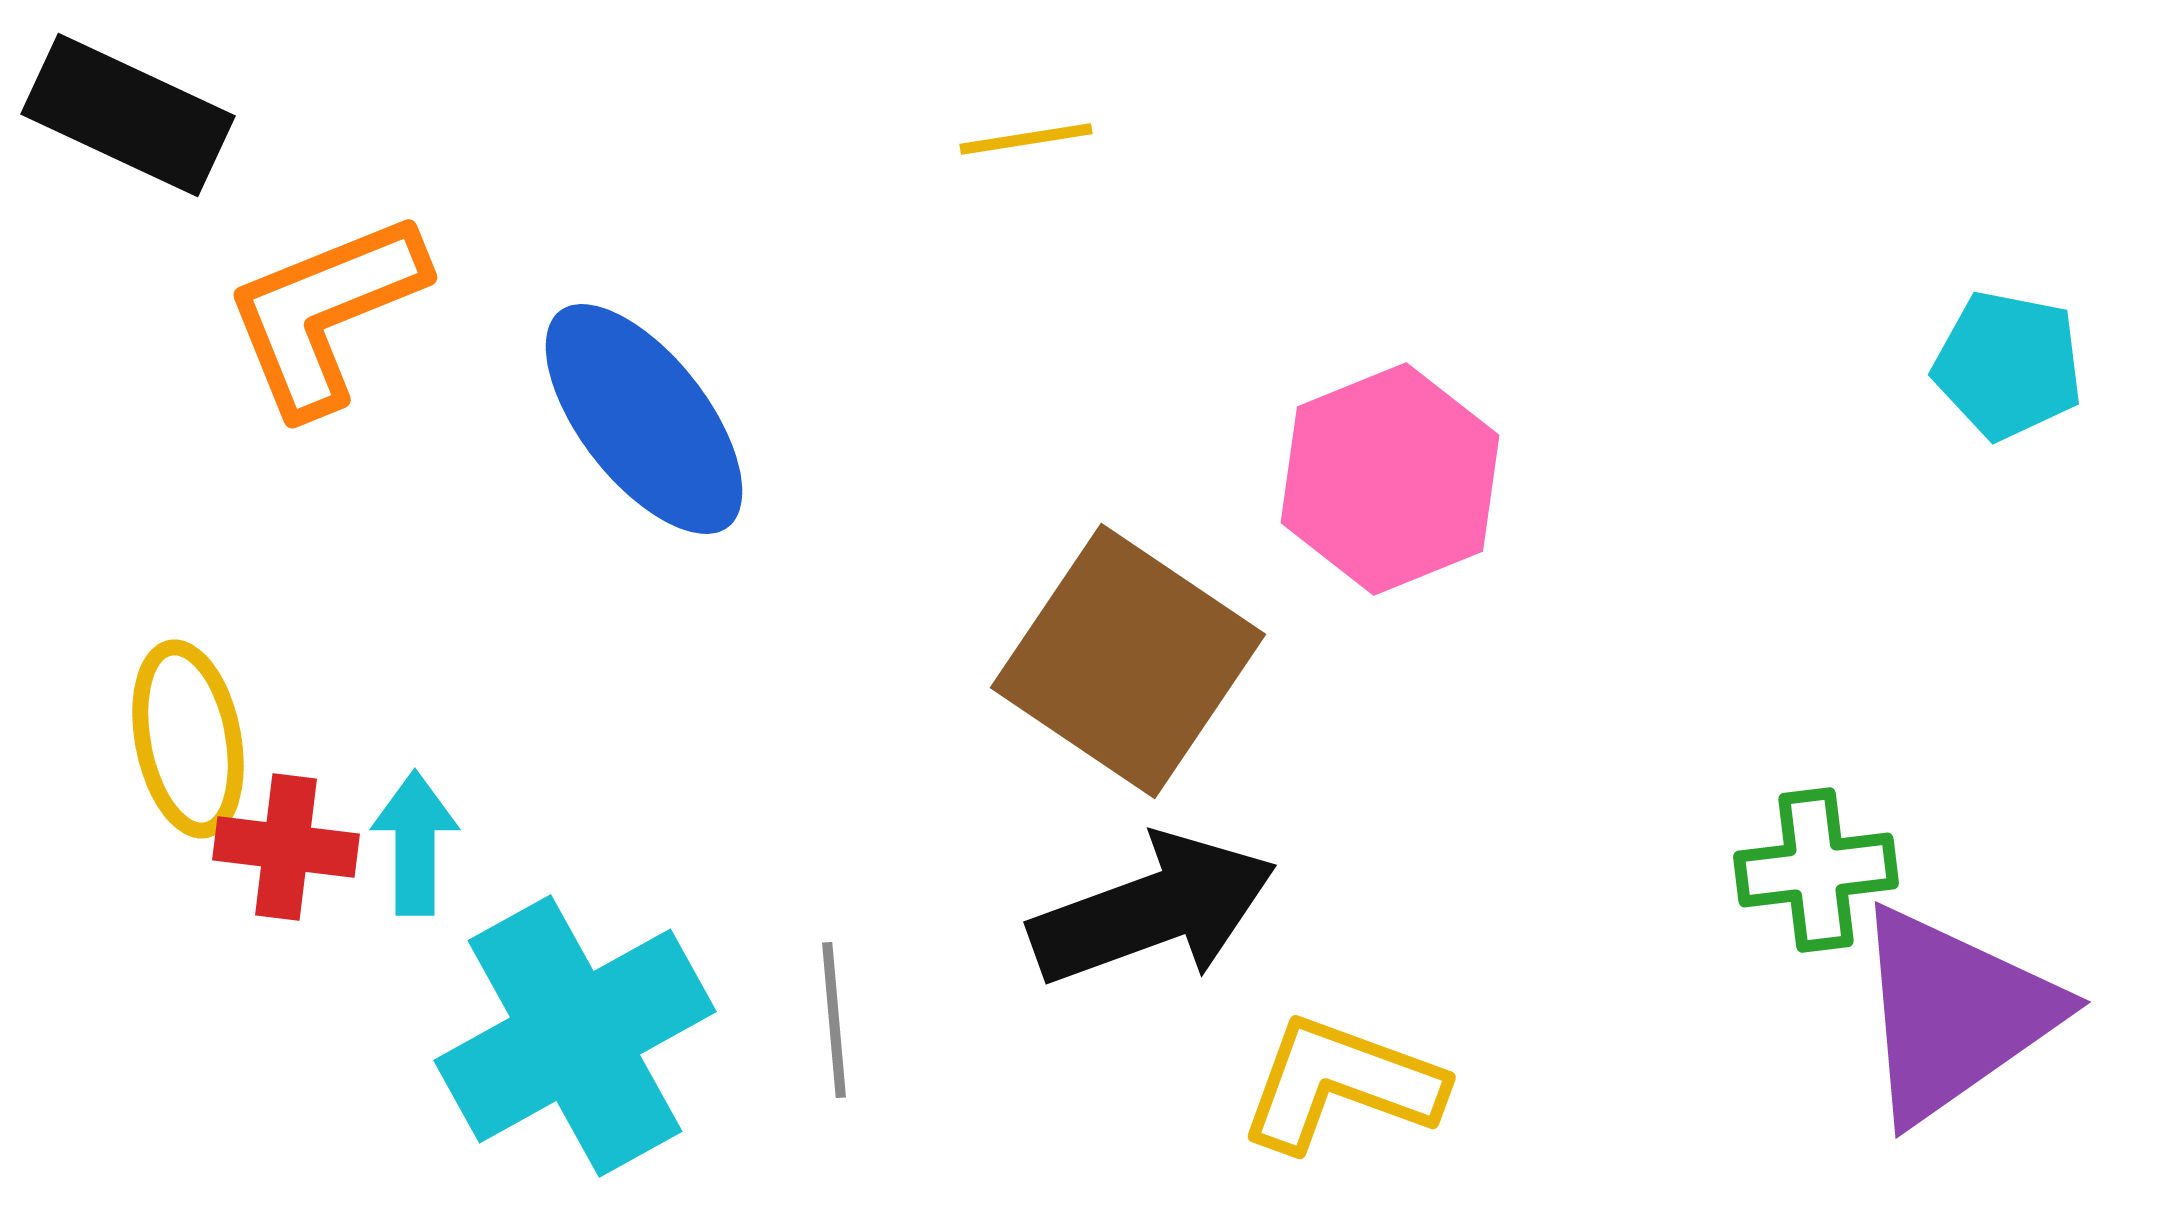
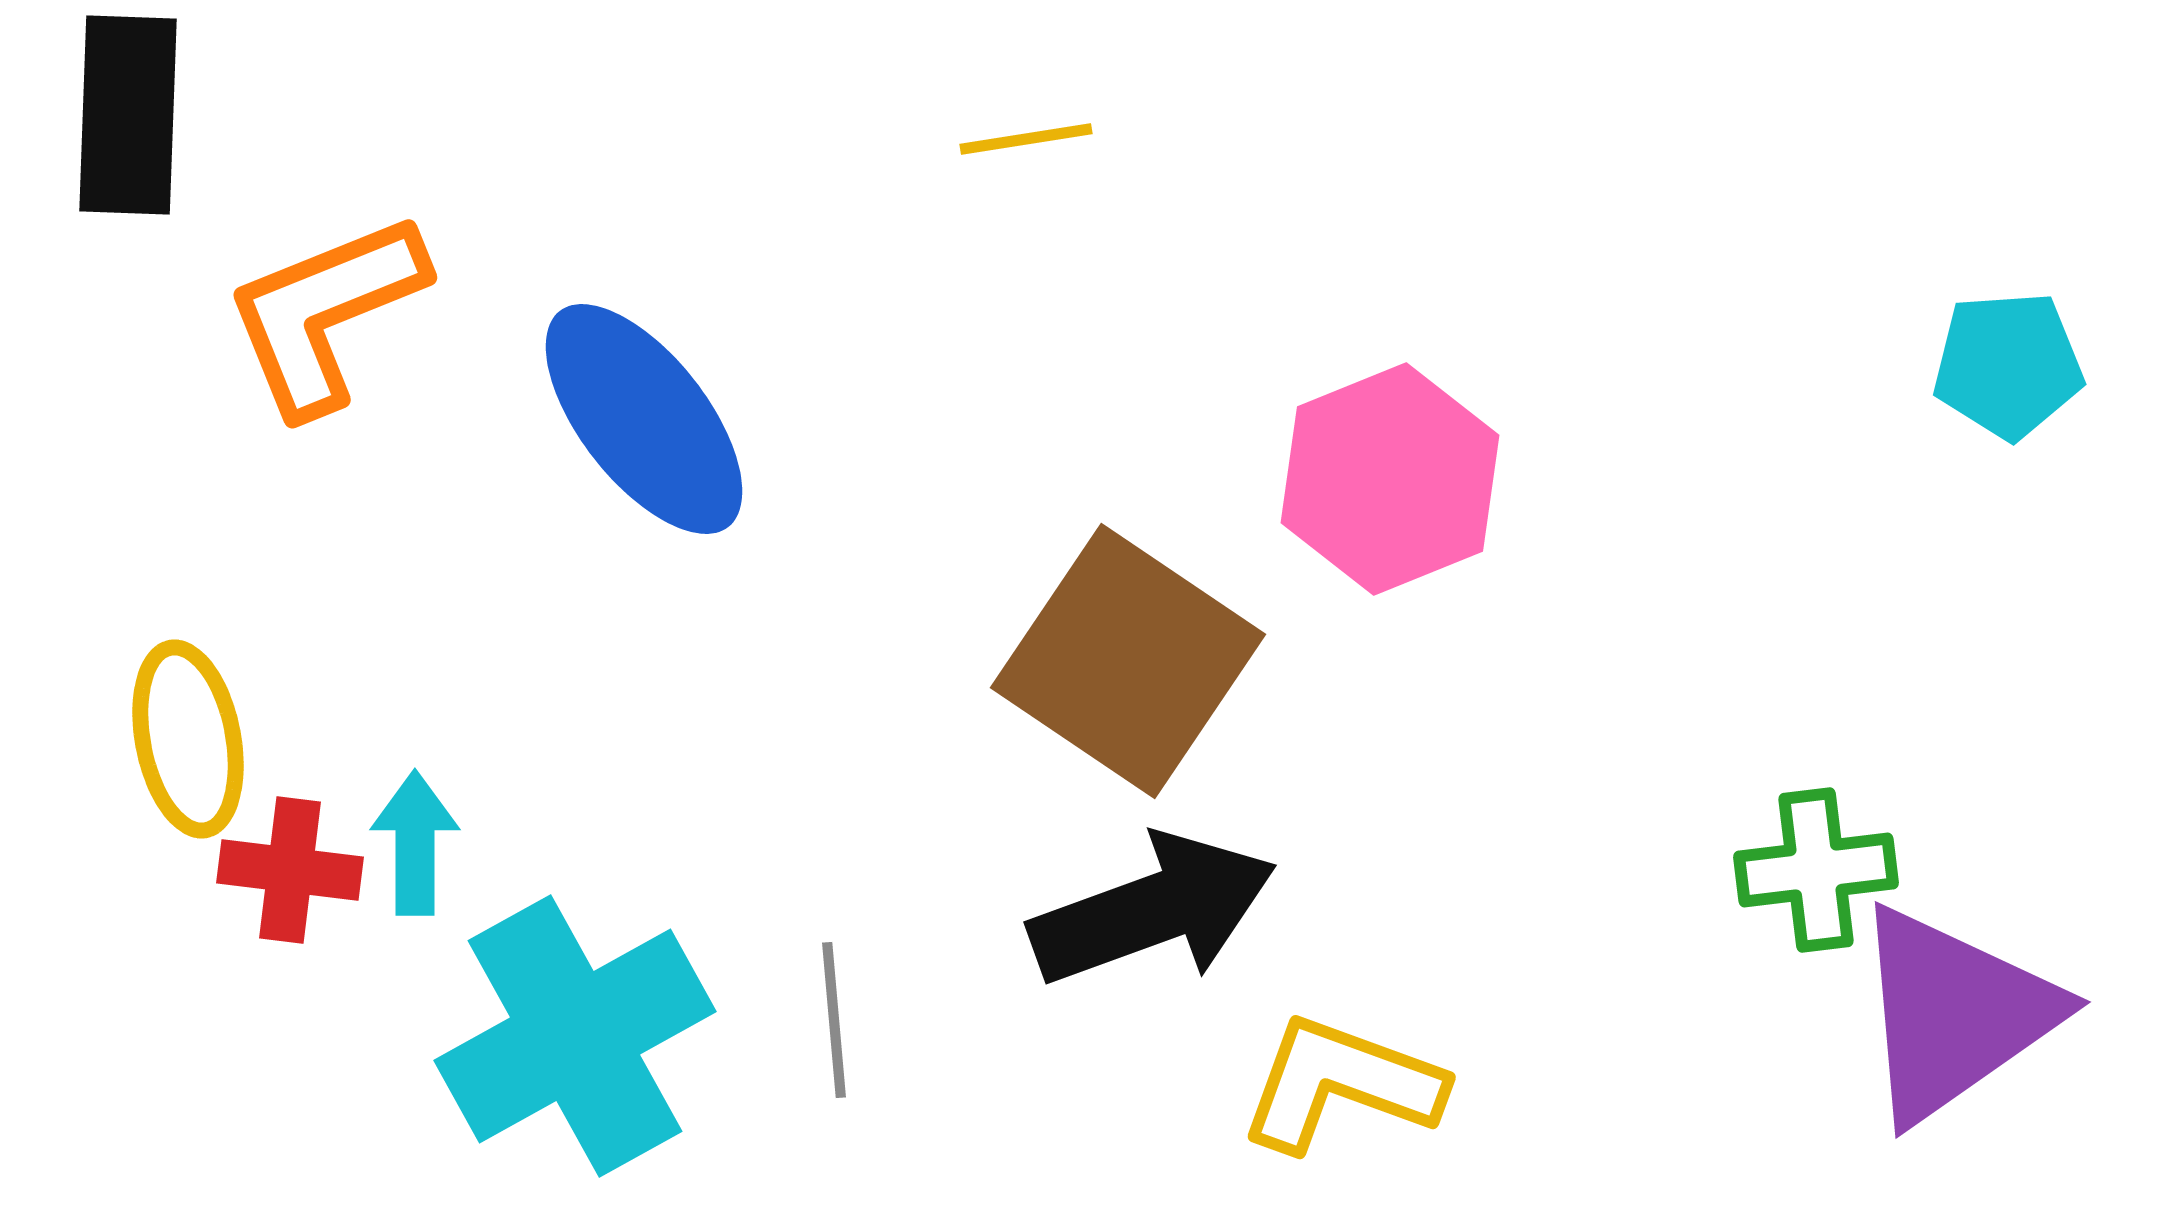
black rectangle: rotated 67 degrees clockwise
cyan pentagon: rotated 15 degrees counterclockwise
red cross: moved 4 px right, 23 px down
